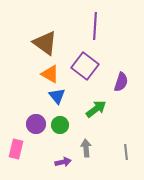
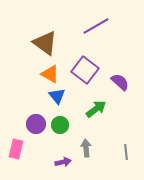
purple line: moved 1 px right; rotated 56 degrees clockwise
purple square: moved 4 px down
purple semicircle: moved 1 px left; rotated 66 degrees counterclockwise
